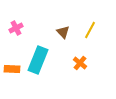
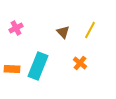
cyan rectangle: moved 6 px down
